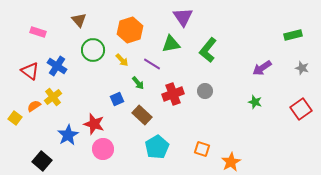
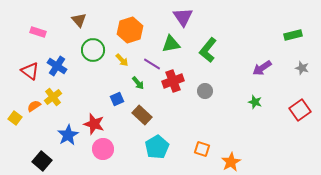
red cross: moved 13 px up
red square: moved 1 px left, 1 px down
